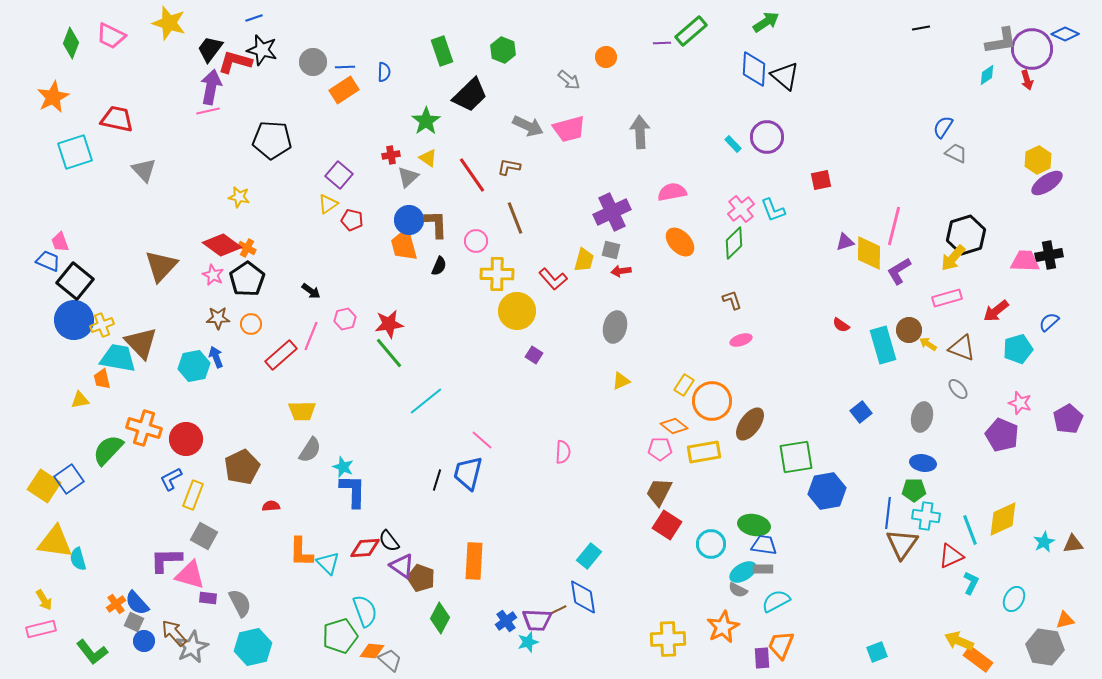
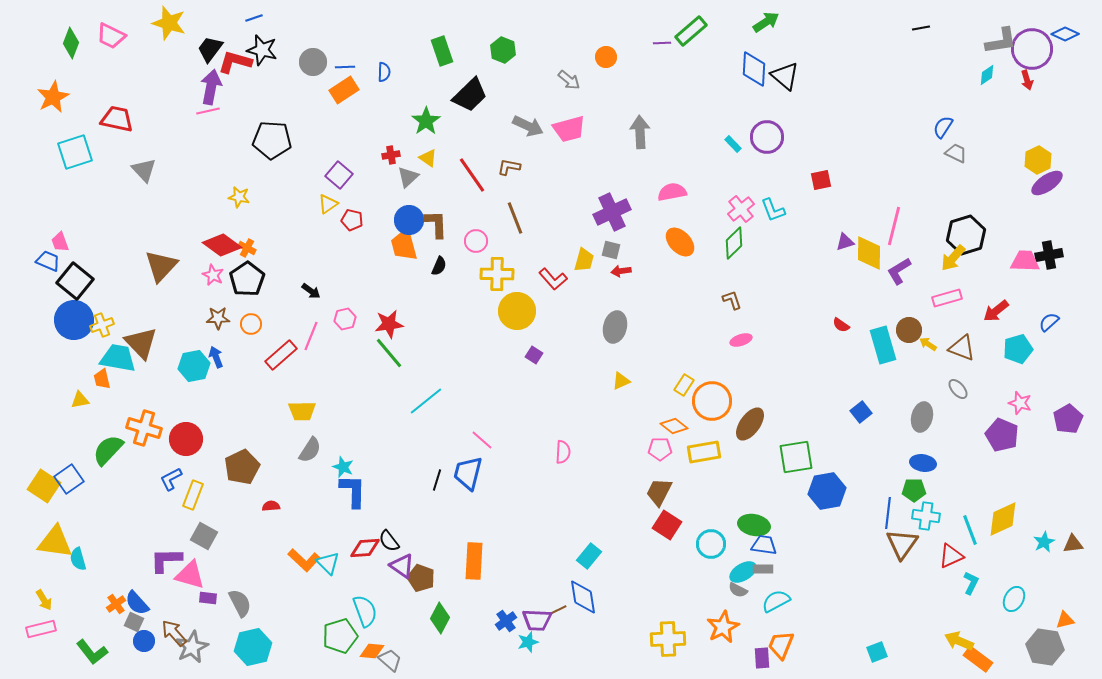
orange L-shape at (301, 552): moved 3 px right, 8 px down; rotated 48 degrees counterclockwise
